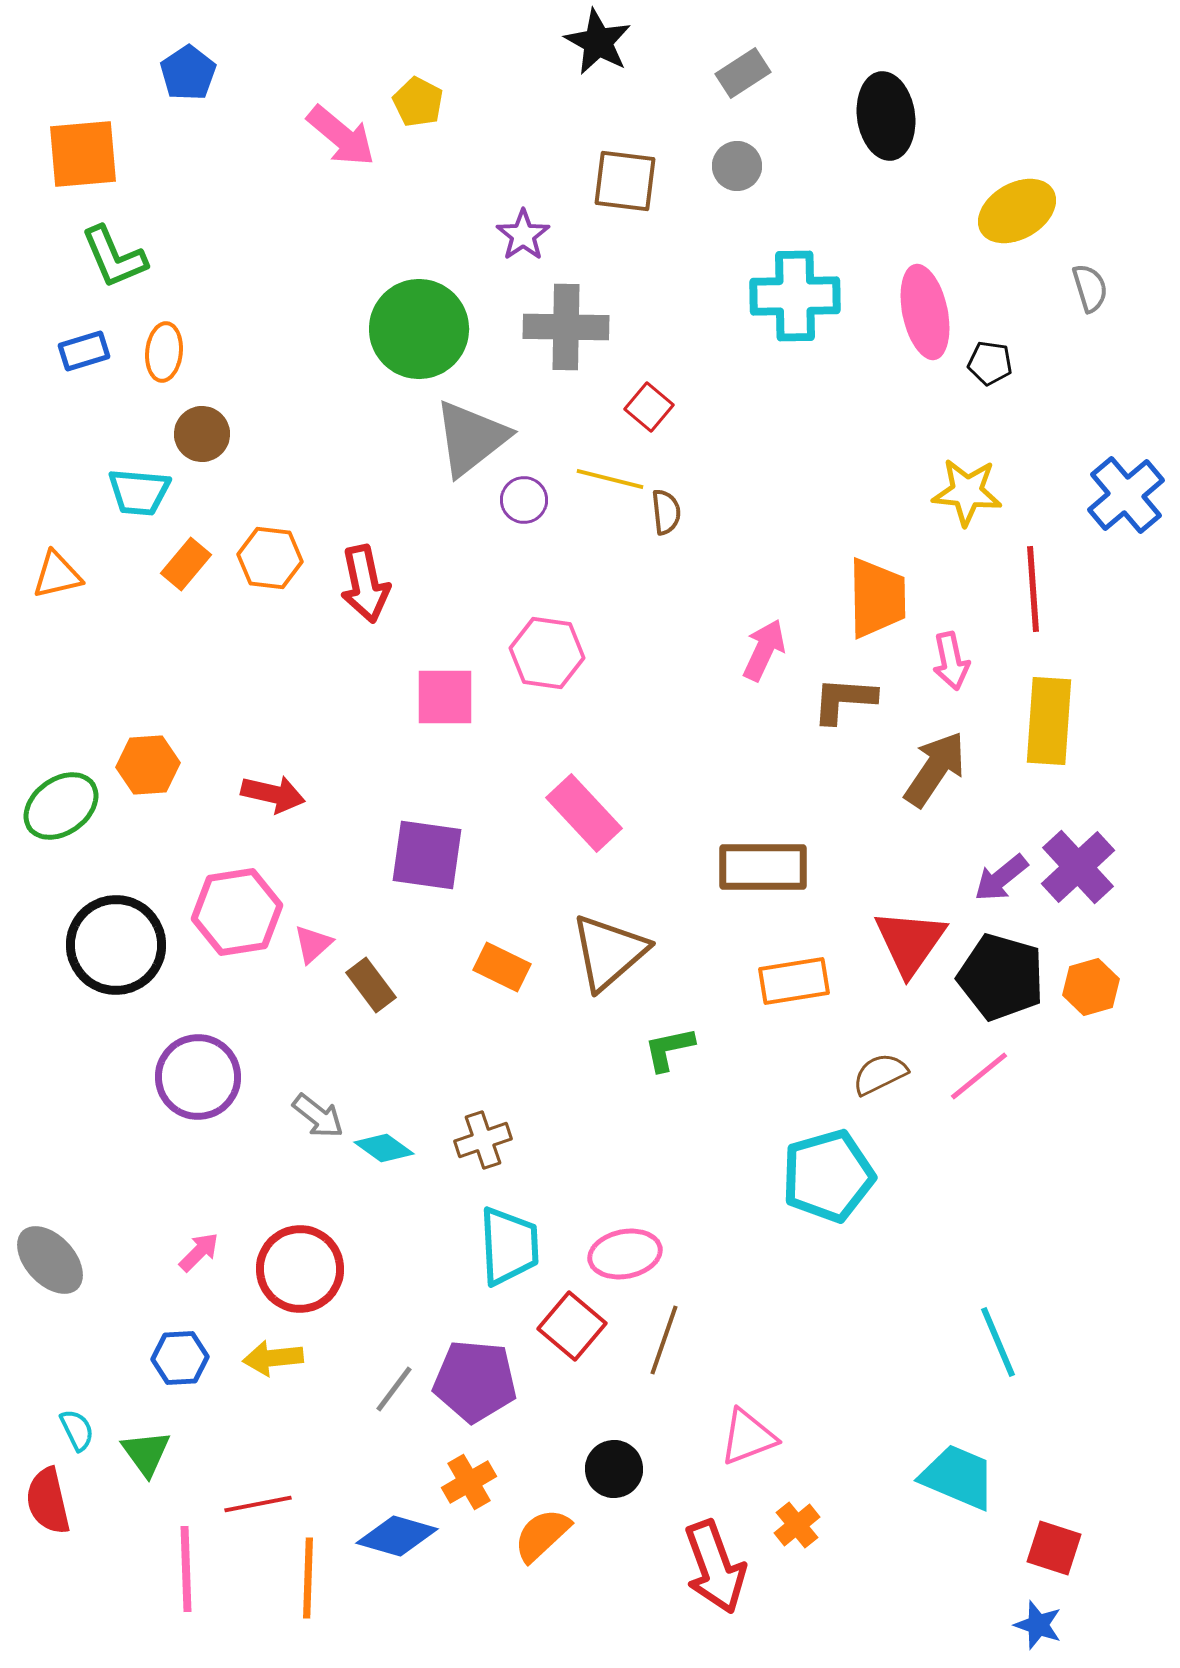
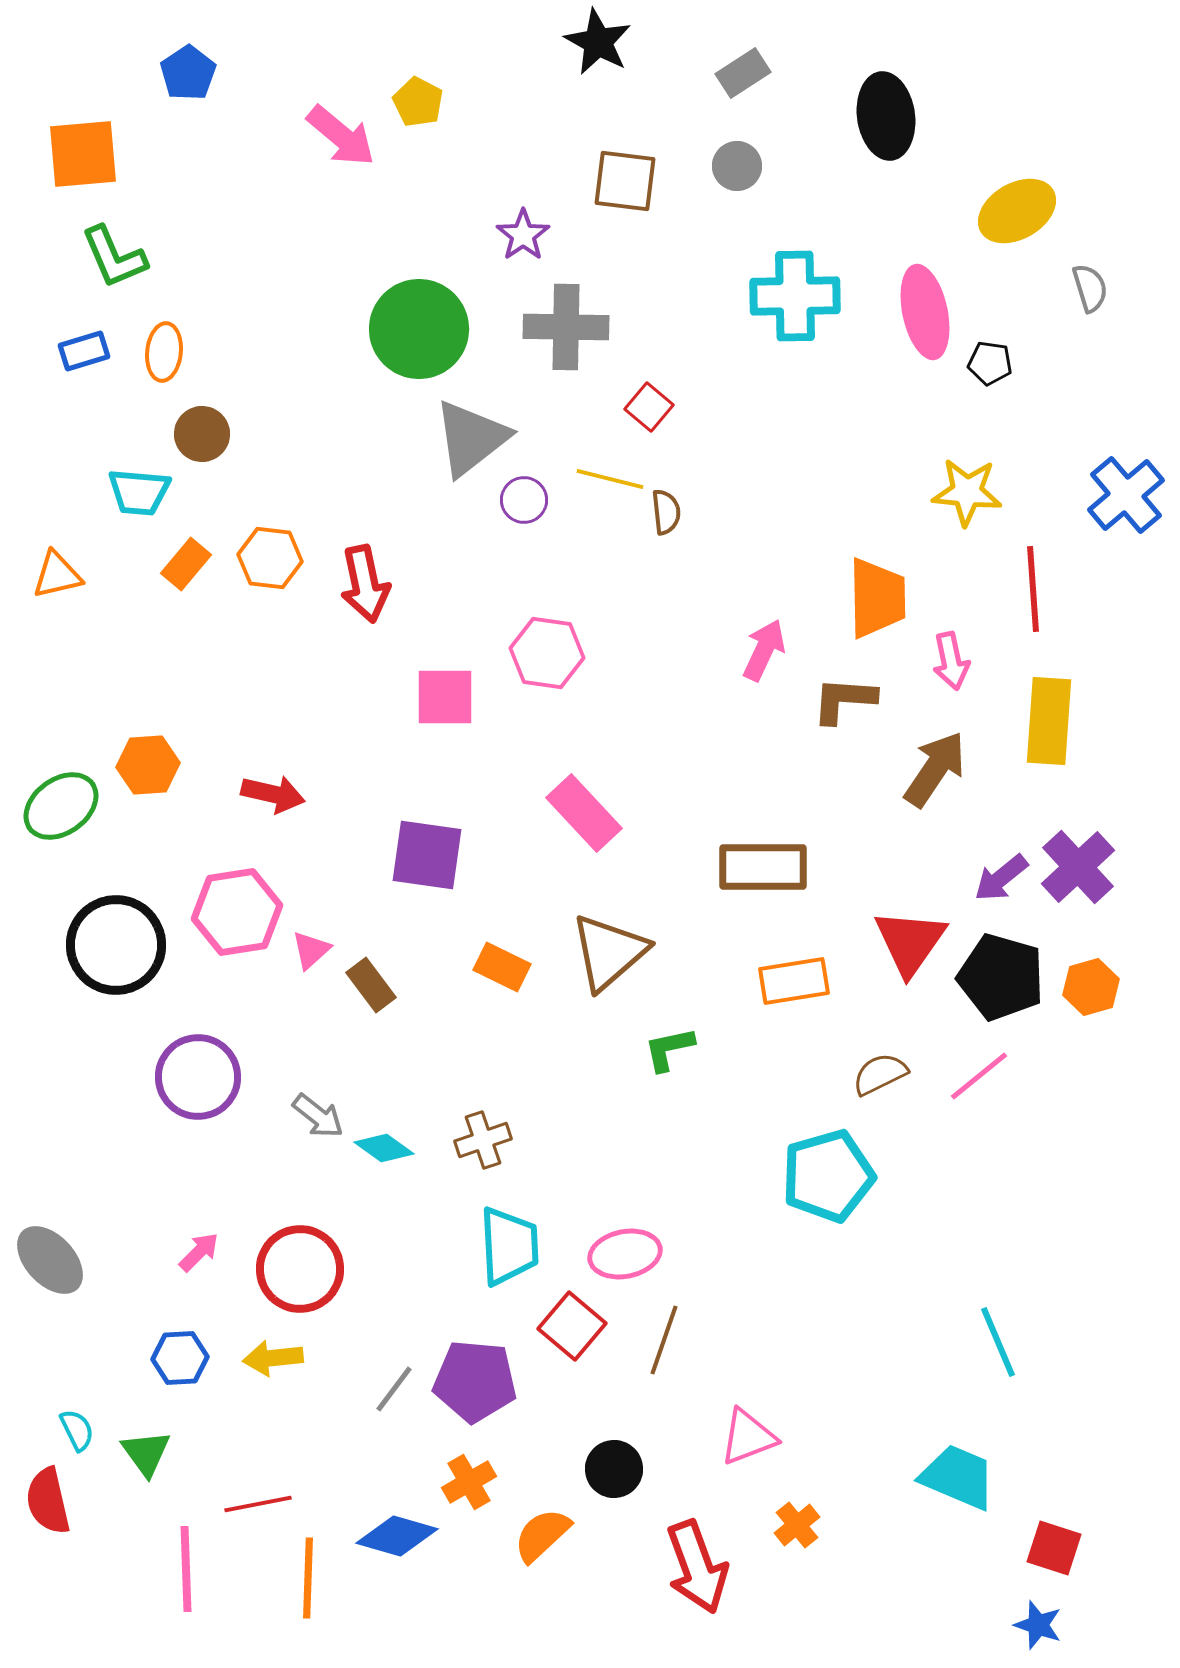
pink triangle at (313, 944): moved 2 px left, 6 px down
red arrow at (715, 1567): moved 18 px left
